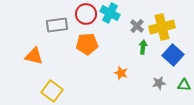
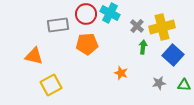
gray rectangle: moved 1 px right
yellow square: moved 1 px left, 6 px up; rotated 25 degrees clockwise
